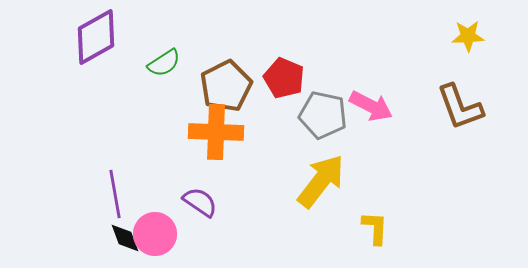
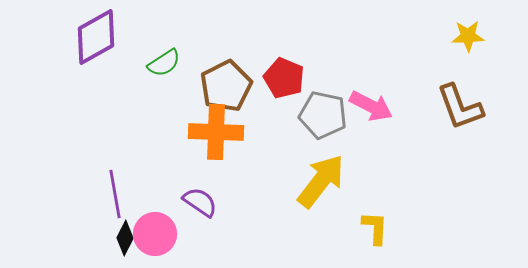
black diamond: rotated 48 degrees clockwise
